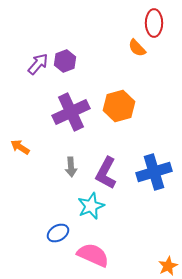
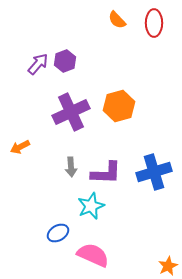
orange semicircle: moved 20 px left, 28 px up
orange arrow: rotated 60 degrees counterclockwise
purple L-shape: rotated 116 degrees counterclockwise
